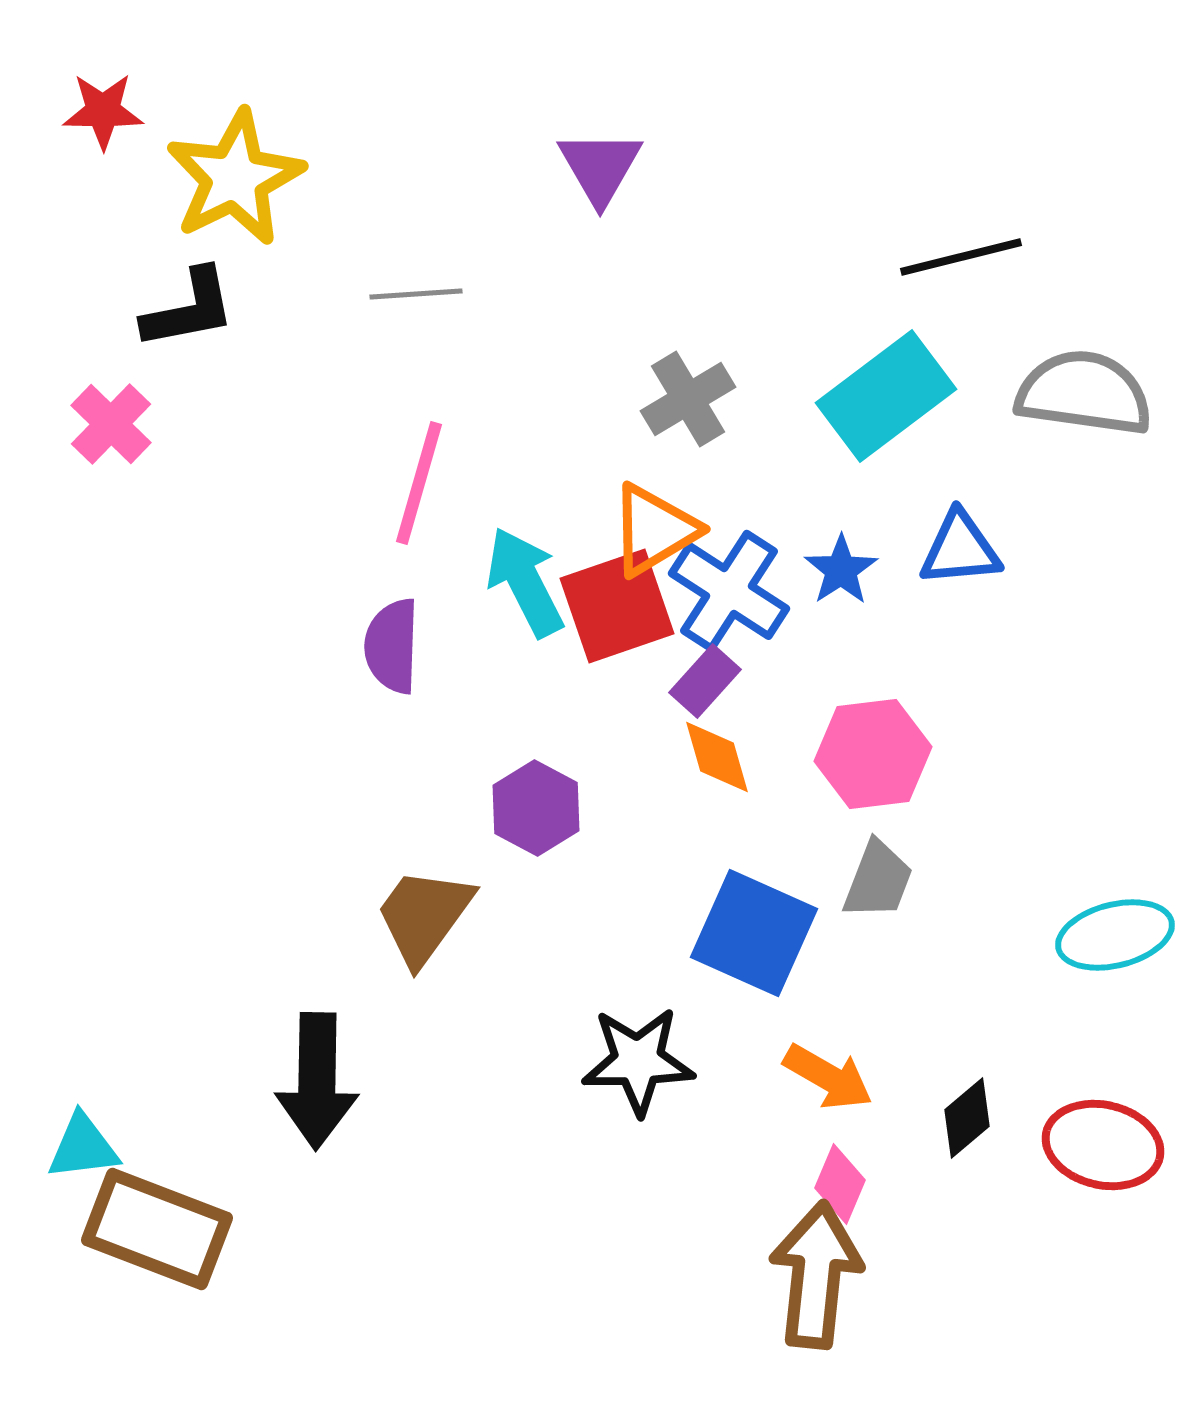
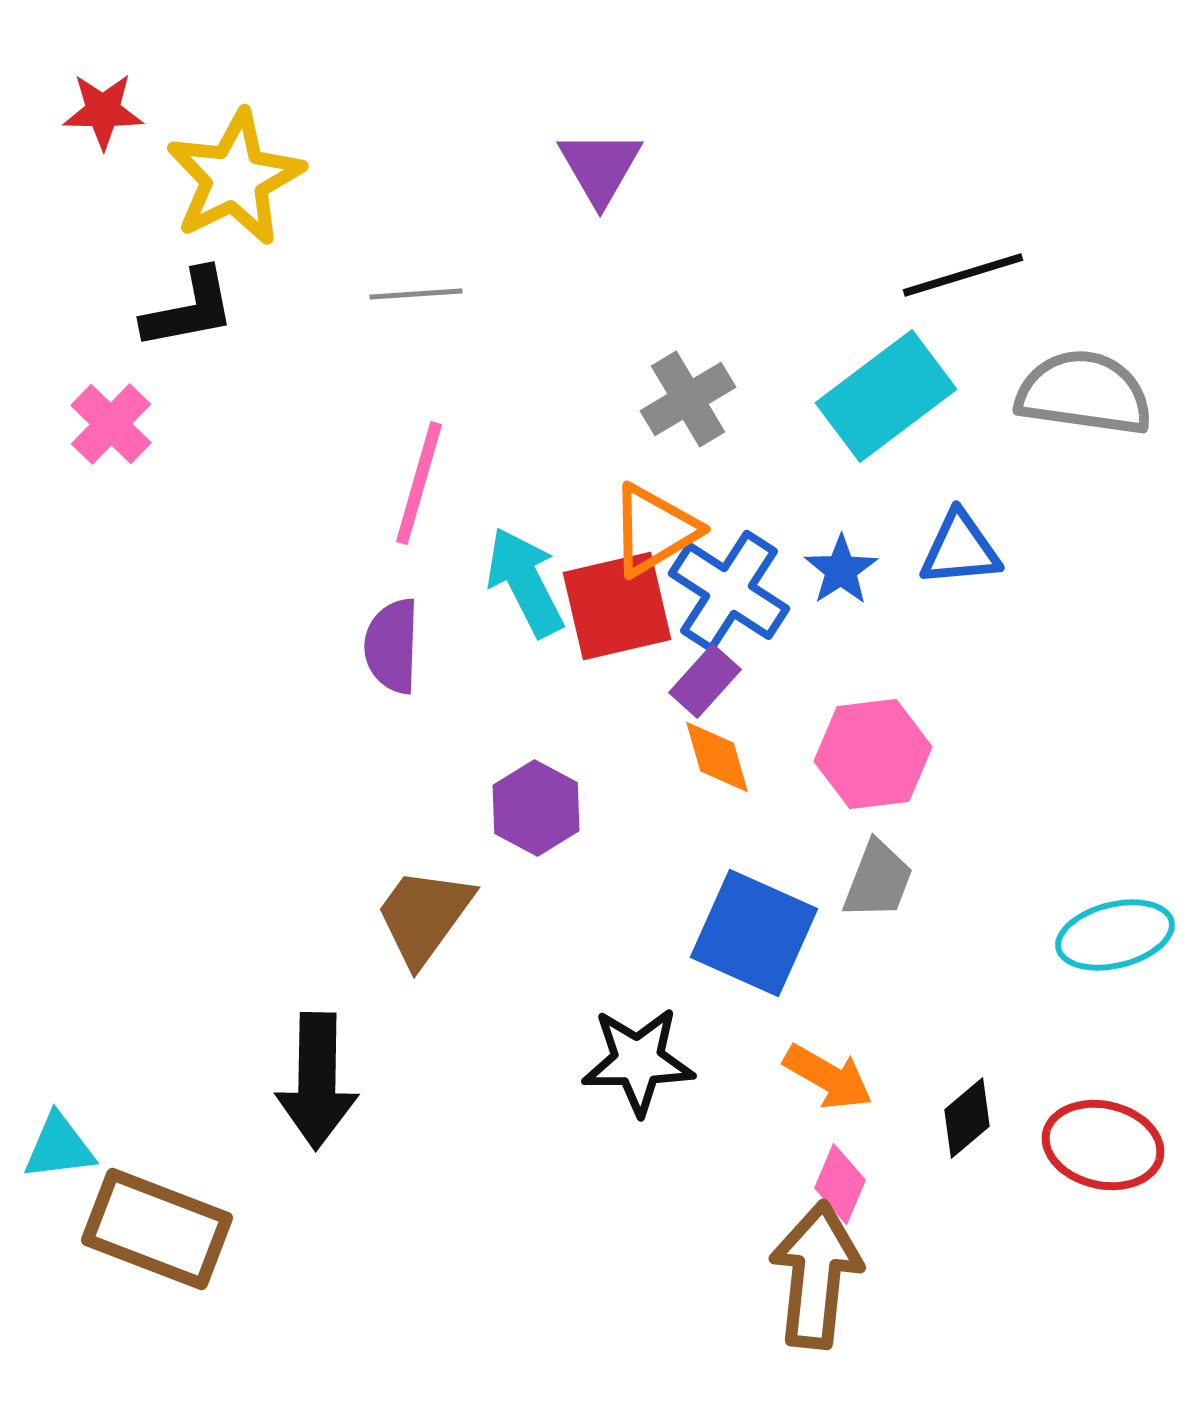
black line: moved 2 px right, 18 px down; rotated 3 degrees counterclockwise
red square: rotated 6 degrees clockwise
cyan triangle: moved 24 px left
